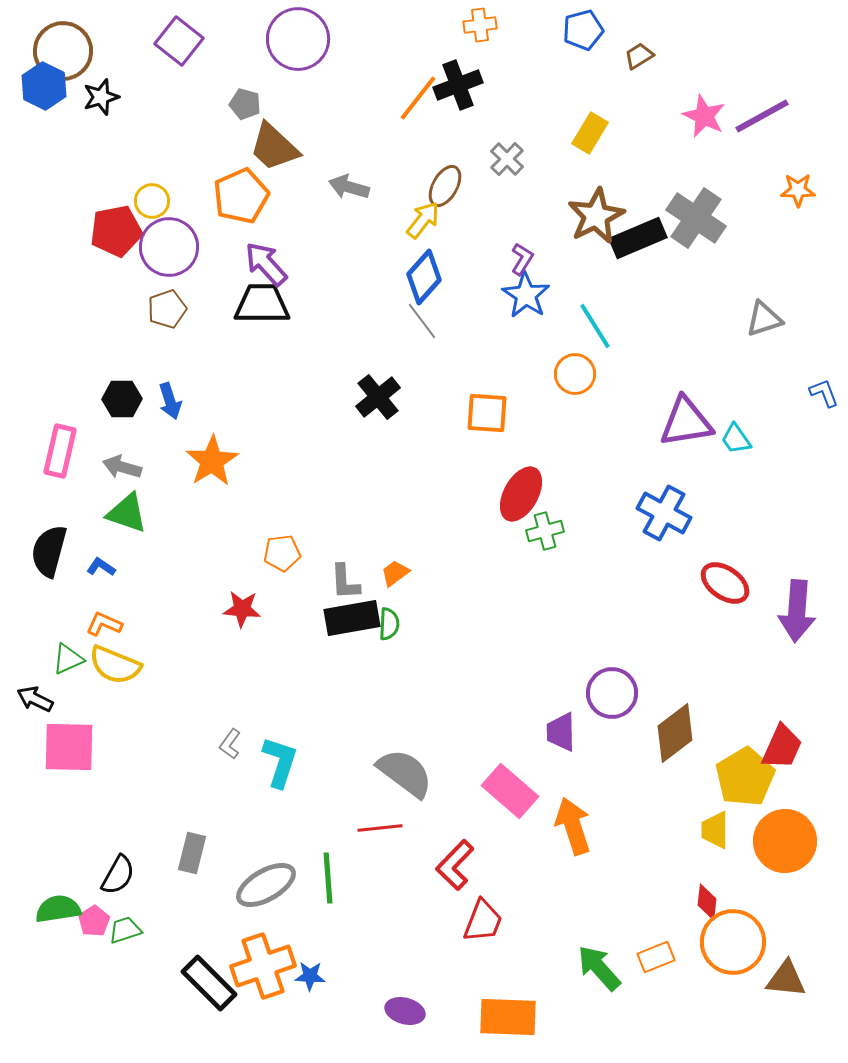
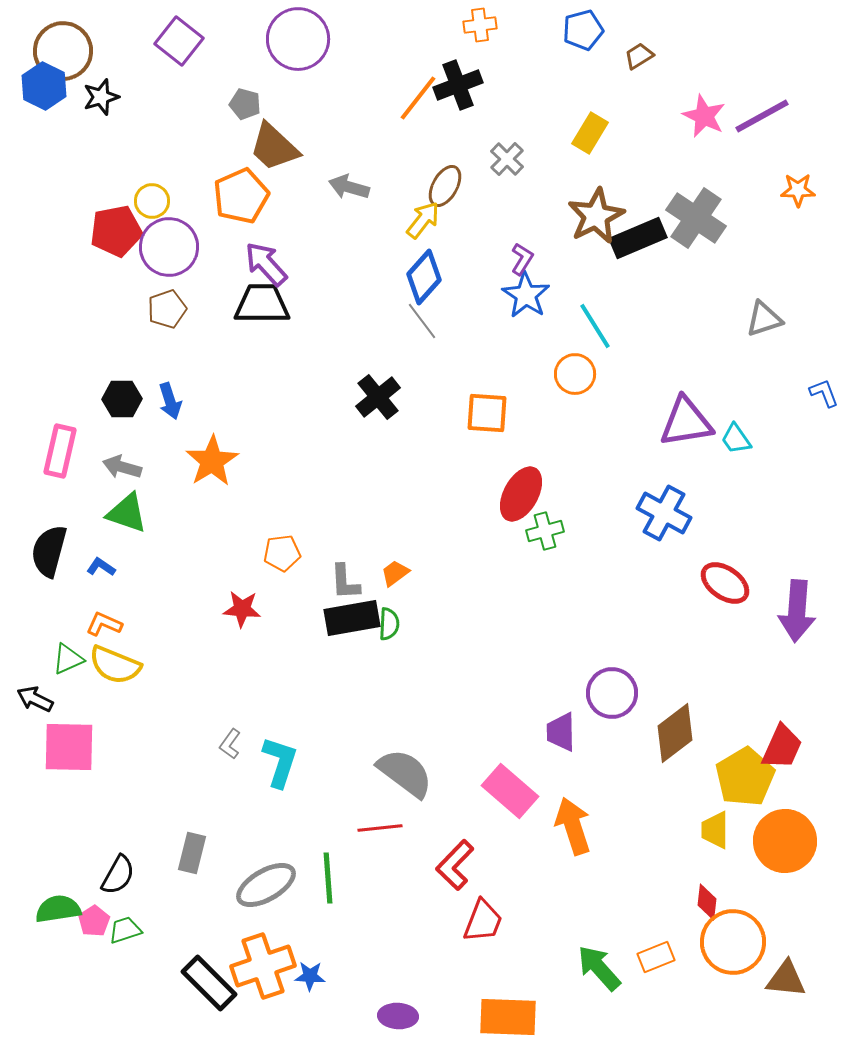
purple ellipse at (405, 1011): moved 7 px left, 5 px down; rotated 12 degrees counterclockwise
